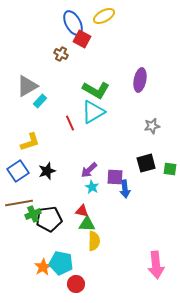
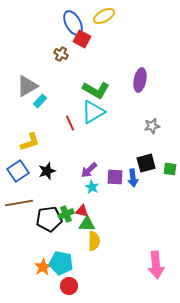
blue arrow: moved 8 px right, 11 px up
green cross: moved 33 px right
red circle: moved 7 px left, 2 px down
